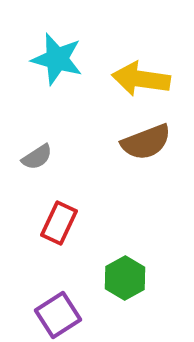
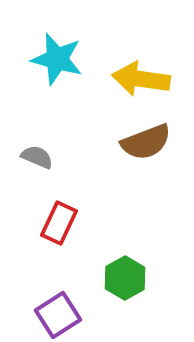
gray semicircle: rotated 124 degrees counterclockwise
